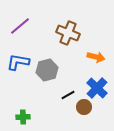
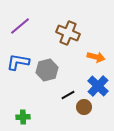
blue cross: moved 1 px right, 2 px up
